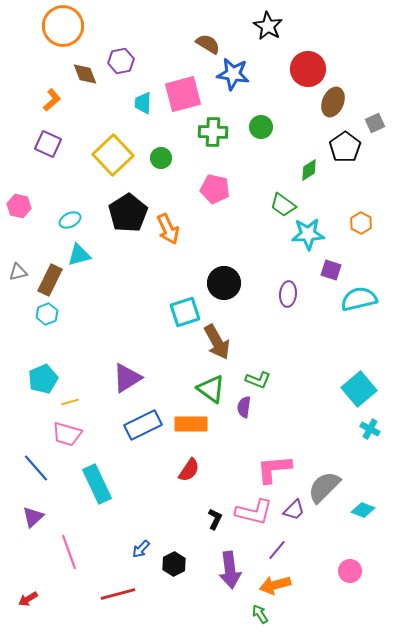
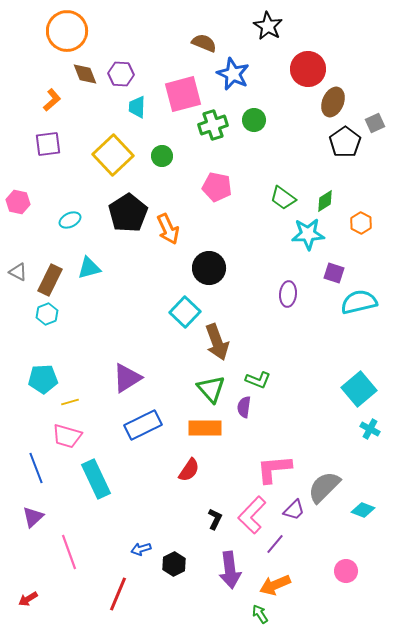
orange circle at (63, 26): moved 4 px right, 5 px down
brown semicircle at (208, 44): moved 4 px left, 1 px up; rotated 10 degrees counterclockwise
purple hexagon at (121, 61): moved 13 px down; rotated 15 degrees clockwise
blue star at (233, 74): rotated 16 degrees clockwise
cyan trapezoid at (143, 103): moved 6 px left, 4 px down
green circle at (261, 127): moved 7 px left, 7 px up
green cross at (213, 132): moved 7 px up; rotated 20 degrees counterclockwise
purple square at (48, 144): rotated 32 degrees counterclockwise
black pentagon at (345, 147): moved 5 px up
green circle at (161, 158): moved 1 px right, 2 px up
green diamond at (309, 170): moved 16 px right, 31 px down
pink pentagon at (215, 189): moved 2 px right, 2 px up
green trapezoid at (283, 205): moved 7 px up
pink hexagon at (19, 206): moved 1 px left, 4 px up
cyan triangle at (79, 255): moved 10 px right, 13 px down
purple square at (331, 270): moved 3 px right, 3 px down
gray triangle at (18, 272): rotated 42 degrees clockwise
black circle at (224, 283): moved 15 px left, 15 px up
cyan semicircle at (359, 299): moved 3 px down
cyan square at (185, 312): rotated 28 degrees counterclockwise
brown arrow at (217, 342): rotated 9 degrees clockwise
cyan pentagon at (43, 379): rotated 20 degrees clockwise
green triangle at (211, 389): rotated 12 degrees clockwise
orange rectangle at (191, 424): moved 14 px right, 4 px down
pink trapezoid at (67, 434): moved 2 px down
blue line at (36, 468): rotated 20 degrees clockwise
cyan rectangle at (97, 484): moved 1 px left, 5 px up
pink L-shape at (254, 512): moved 2 px left, 3 px down; rotated 120 degrees clockwise
blue arrow at (141, 549): rotated 30 degrees clockwise
purple line at (277, 550): moved 2 px left, 6 px up
pink circle at (350, 571): moved 4 px left
orange arrow at (275, 585): rotated 8 degrees counterclockwise
red line at (118, 594): rotated 52 degrees counterclockwise
